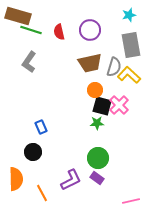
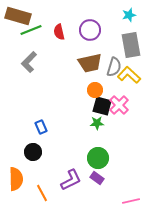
green line: rotated 40 degrees counterclockwise
gray L-shape: rotated 10 degrees clockwise
